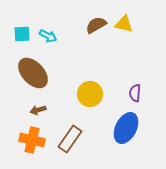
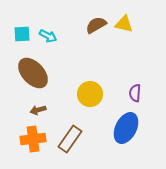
orange cross: moved 1 px right, 1 px up; rotated 20 degrees counterclockwise
